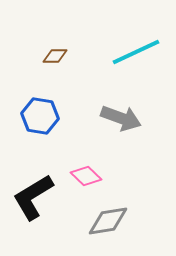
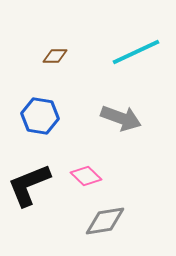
black L-shape: moved 4 px left, 12 px up; rotated 9 degrees clockwise
gray diamond: moved 3 px left
